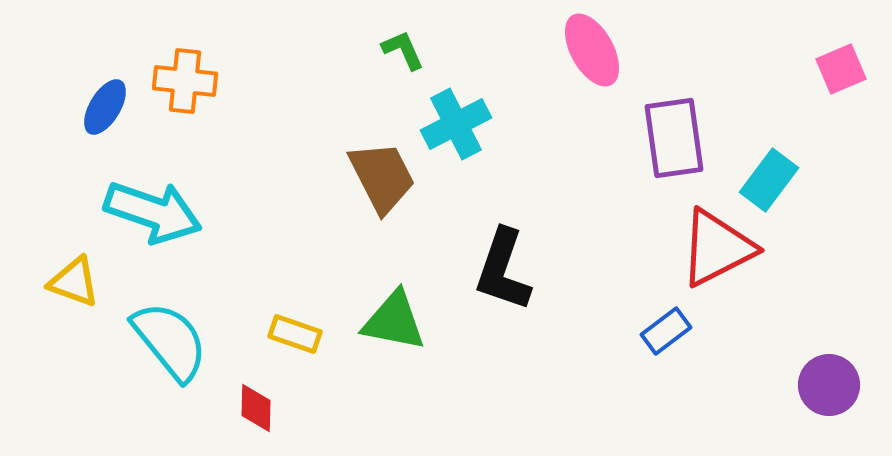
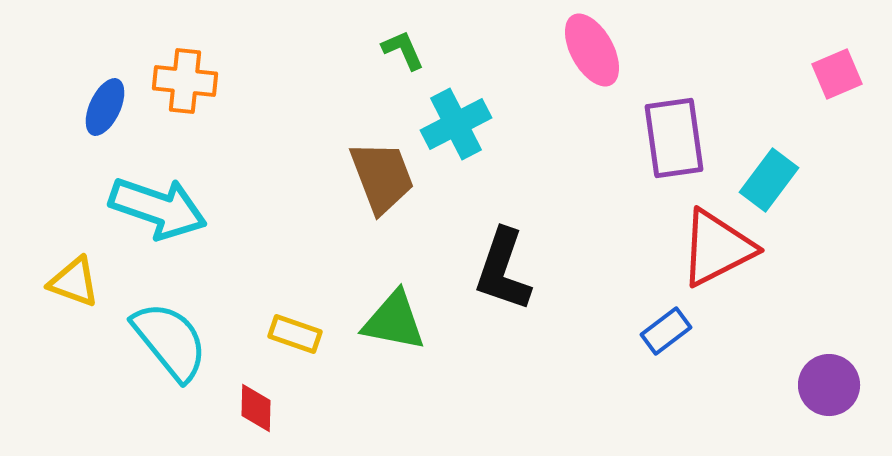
pink square: moved 4 px left, 5 px down
blue ellipse: rotated 6 degrees counterclockwise
brown trapezoid: rotated 6 degrees clockwise
cyan arrow: moved 5 px right, 4 px up
